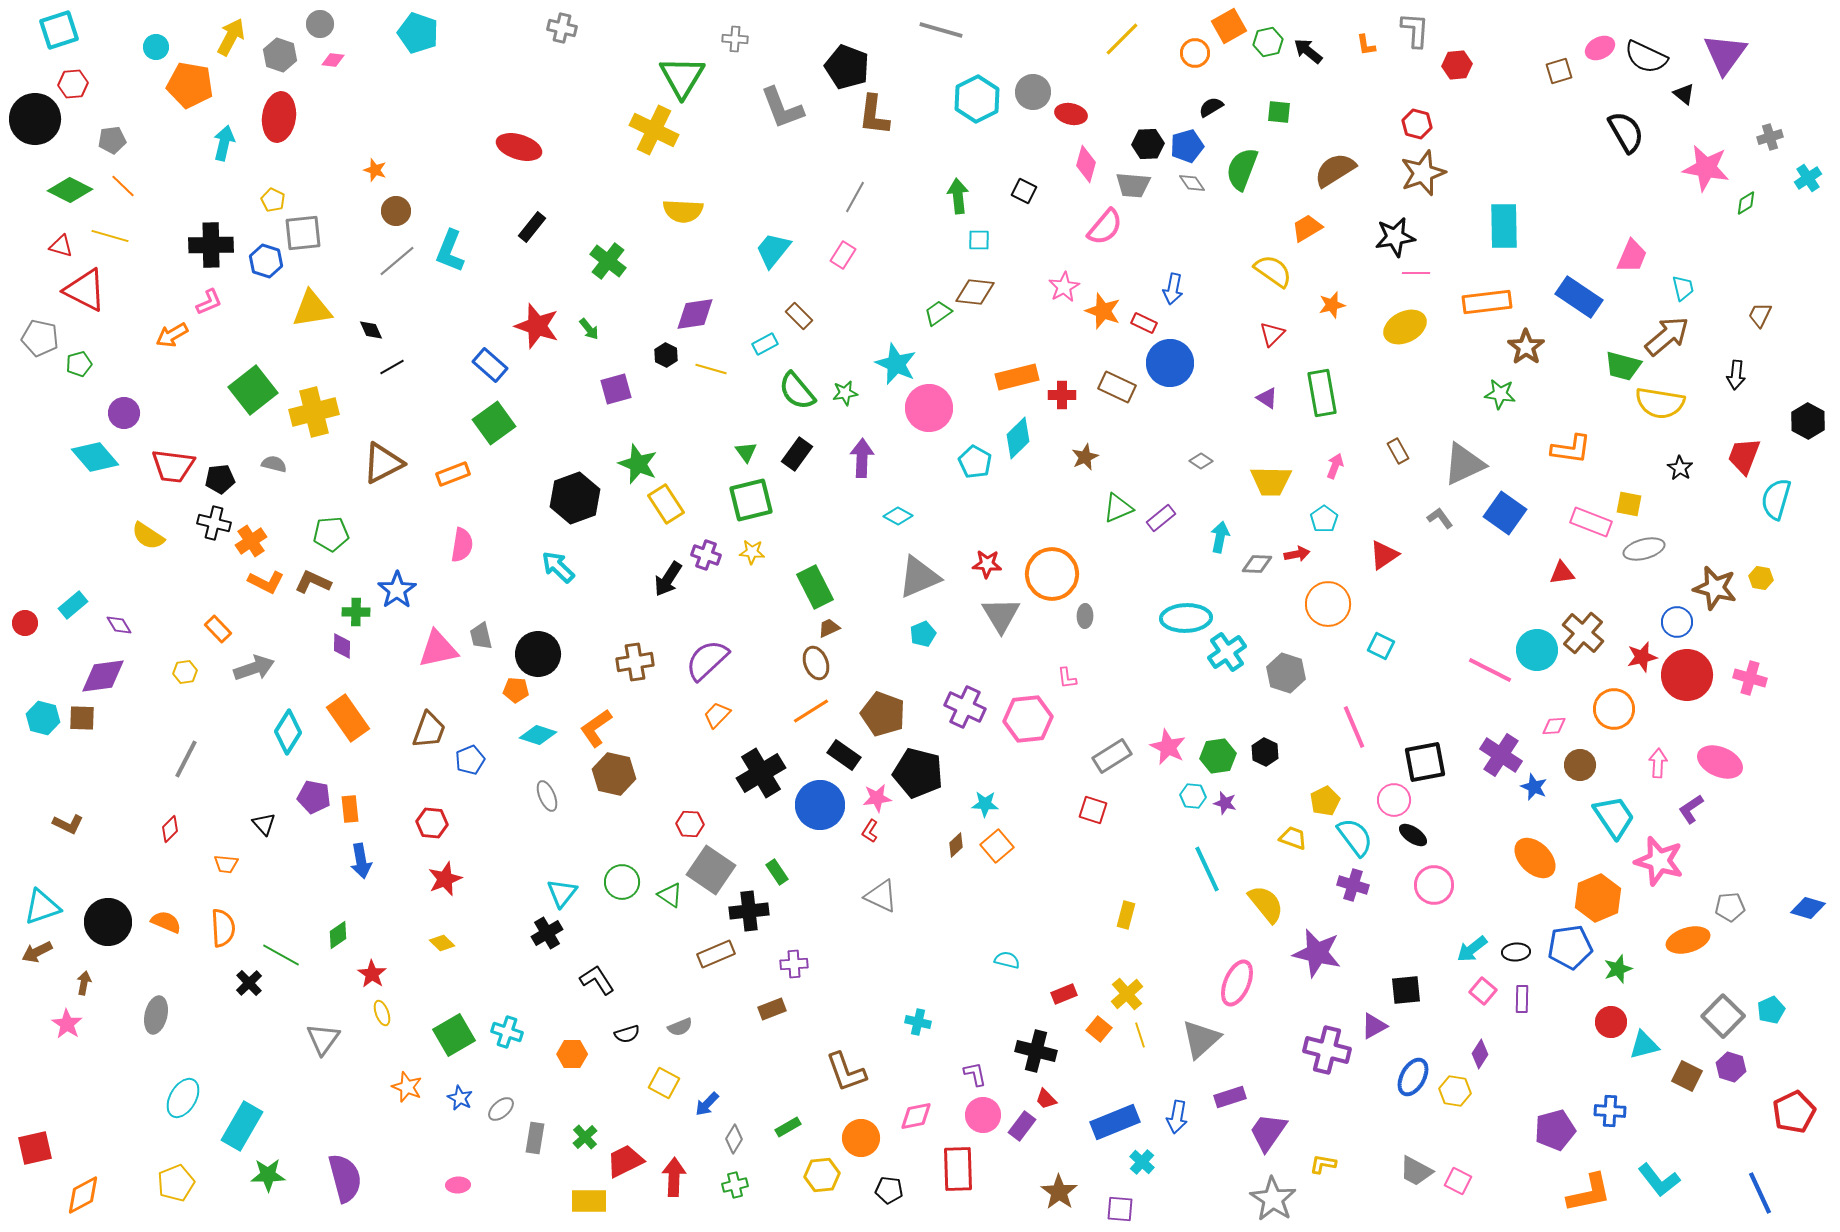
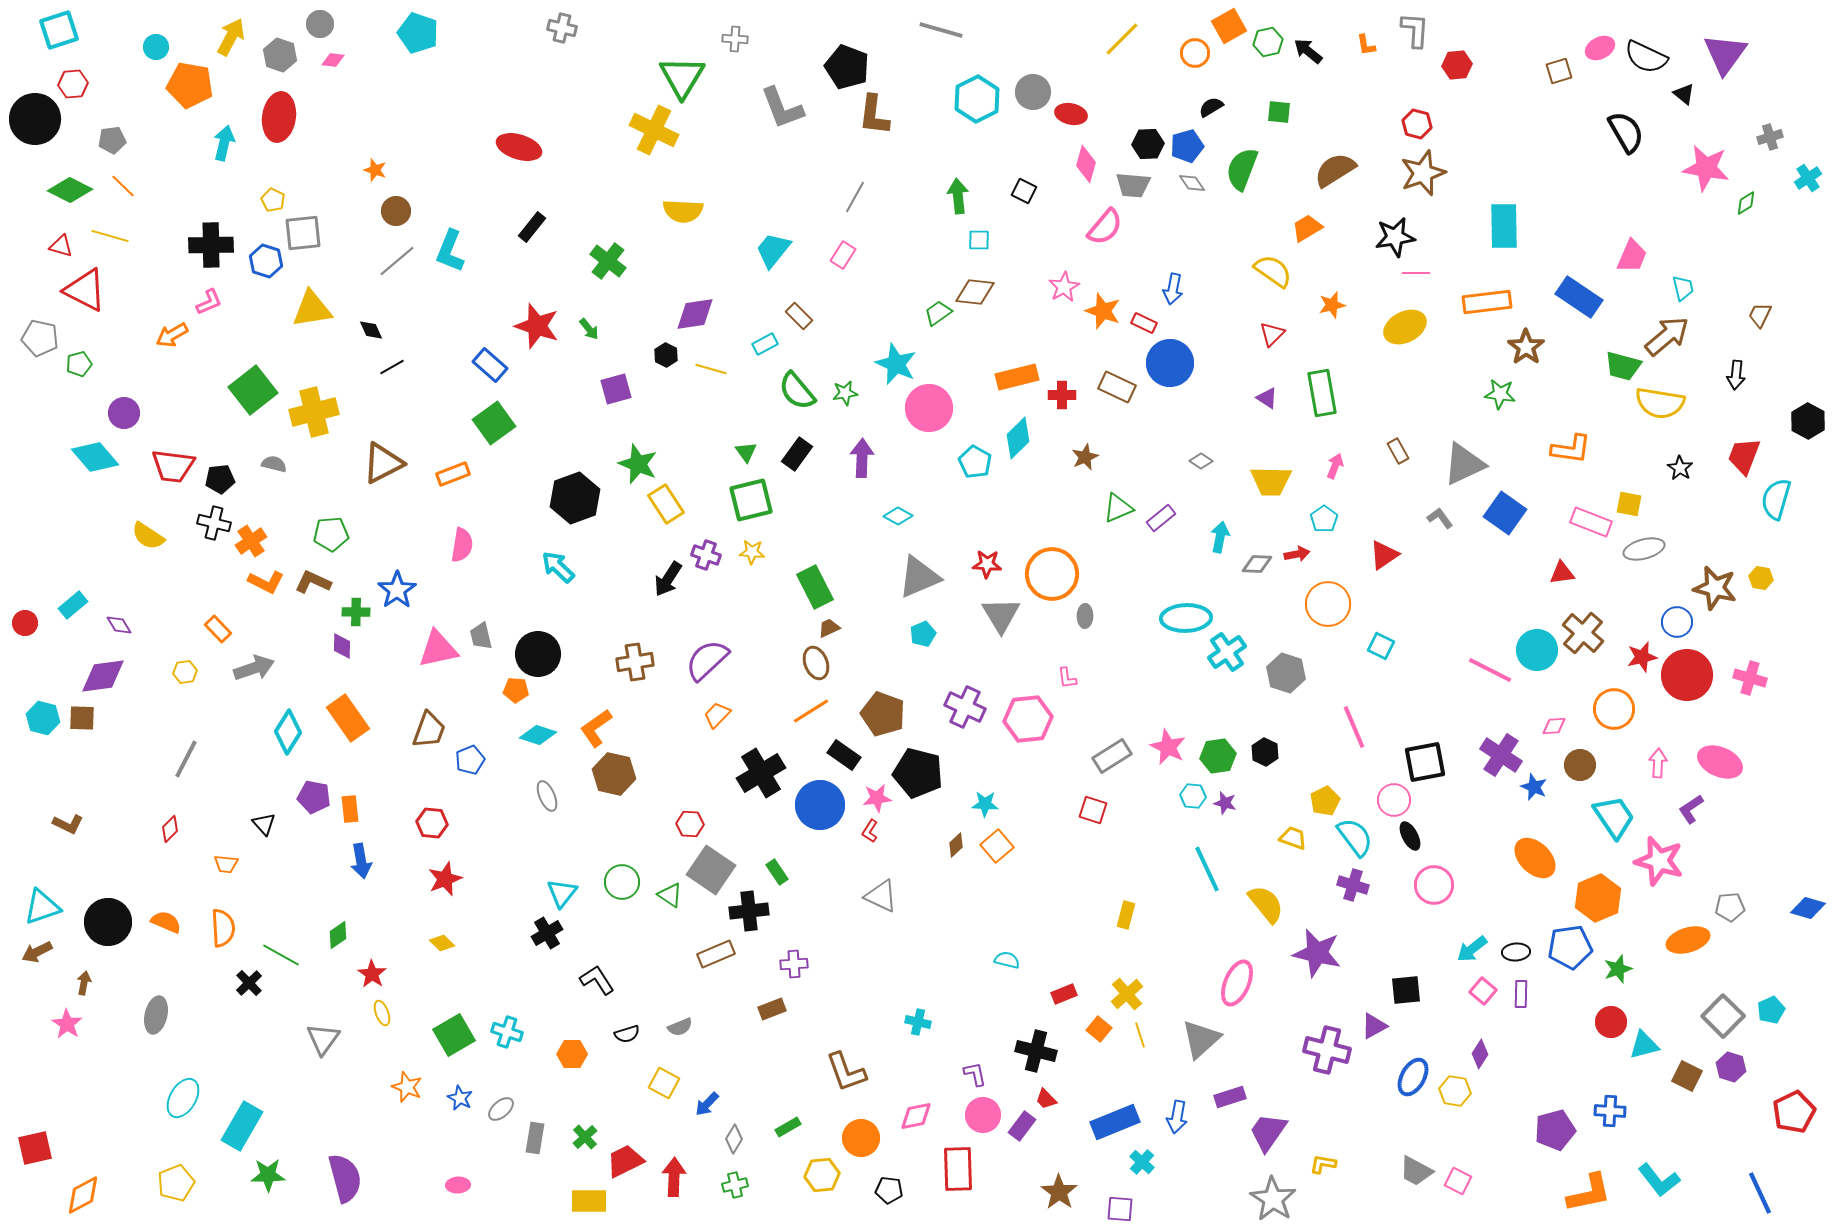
black ellipse at (1413, 835): moved 3 px left, 1 px down; rotated 28 degrees clockwise
purple rectangle at (1522, 999): moved 1 px left, 5 px up
